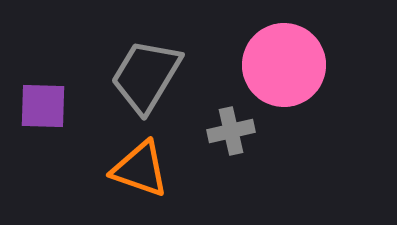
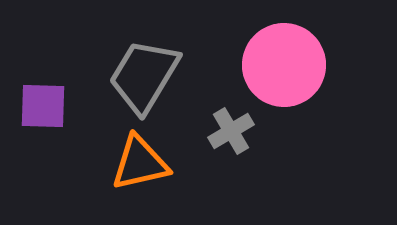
gray trapezoid: moved 2 px left
gray cross: rotated 18 degrees counterclockwise
orange triangle: moved 6 px up; rotated 32 degrees counterclockwise
